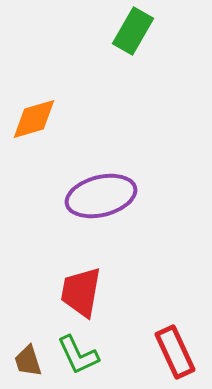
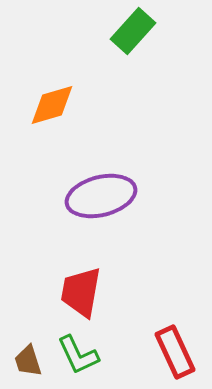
green rectangle: rotated 12 degrees clockwise
orange diamond: moved 18 px right, 14 px up
